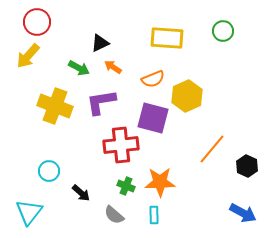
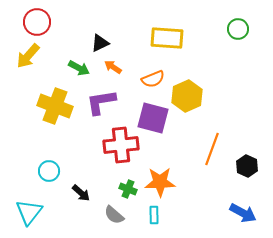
green circle: moved 15 px right, 2 px up
orange line: rotated 20 degrees counterclockwise
green cross: moved 2 px right, 3 px down
